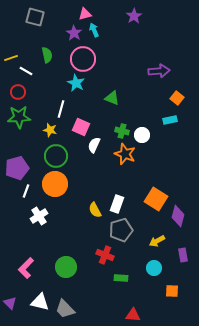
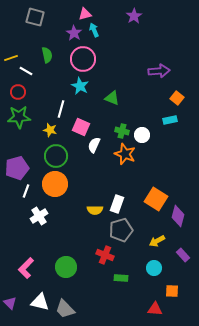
cyan star at (76, 83): moved 4 px right, 3 px down
yellow semicircle at (95, 210): rotated 63 degrees counterclockwise
purple rectangle at (183, 255): rotated 32 degrees counterclockwise
red triangle at (133, 315): moved 22 px right, 6 px up
